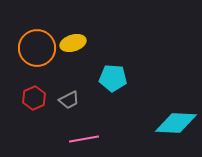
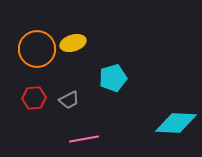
orange circle: moved 1 px down
cyan pentagon: rotated 20 degrees counterclockwise
red hexagon: rotated 20 degrees clockwise
